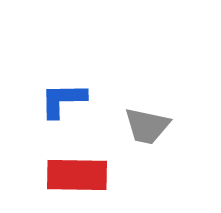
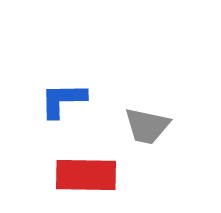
red rectangle: moved 9 px right
